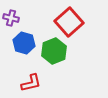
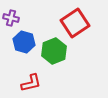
red square: moved 6 px right, 1 px down; rotated 8 degrees clockwise
blue hexagon: moved 1 px up
